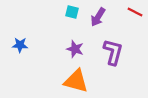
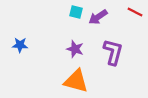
cyan square: moved 4 px right
purple arrow: rotated 24 degrees clockwise
